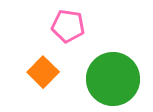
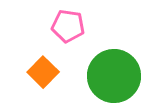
green circle: moved 1 px right, 3 px up
